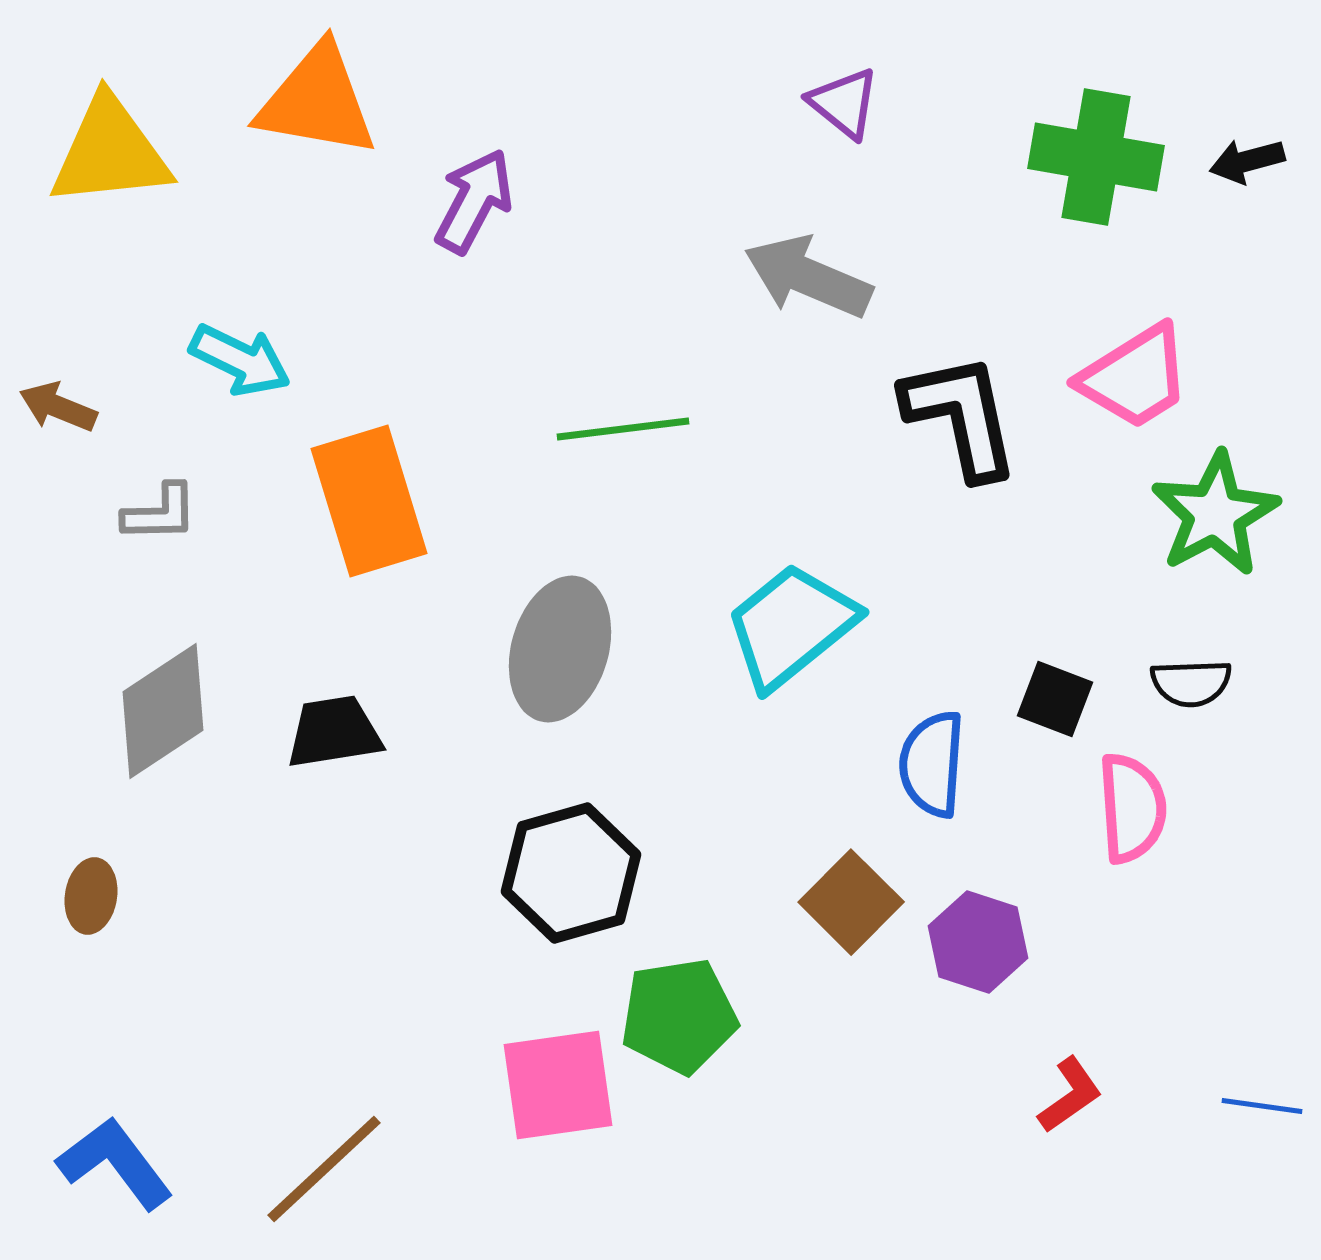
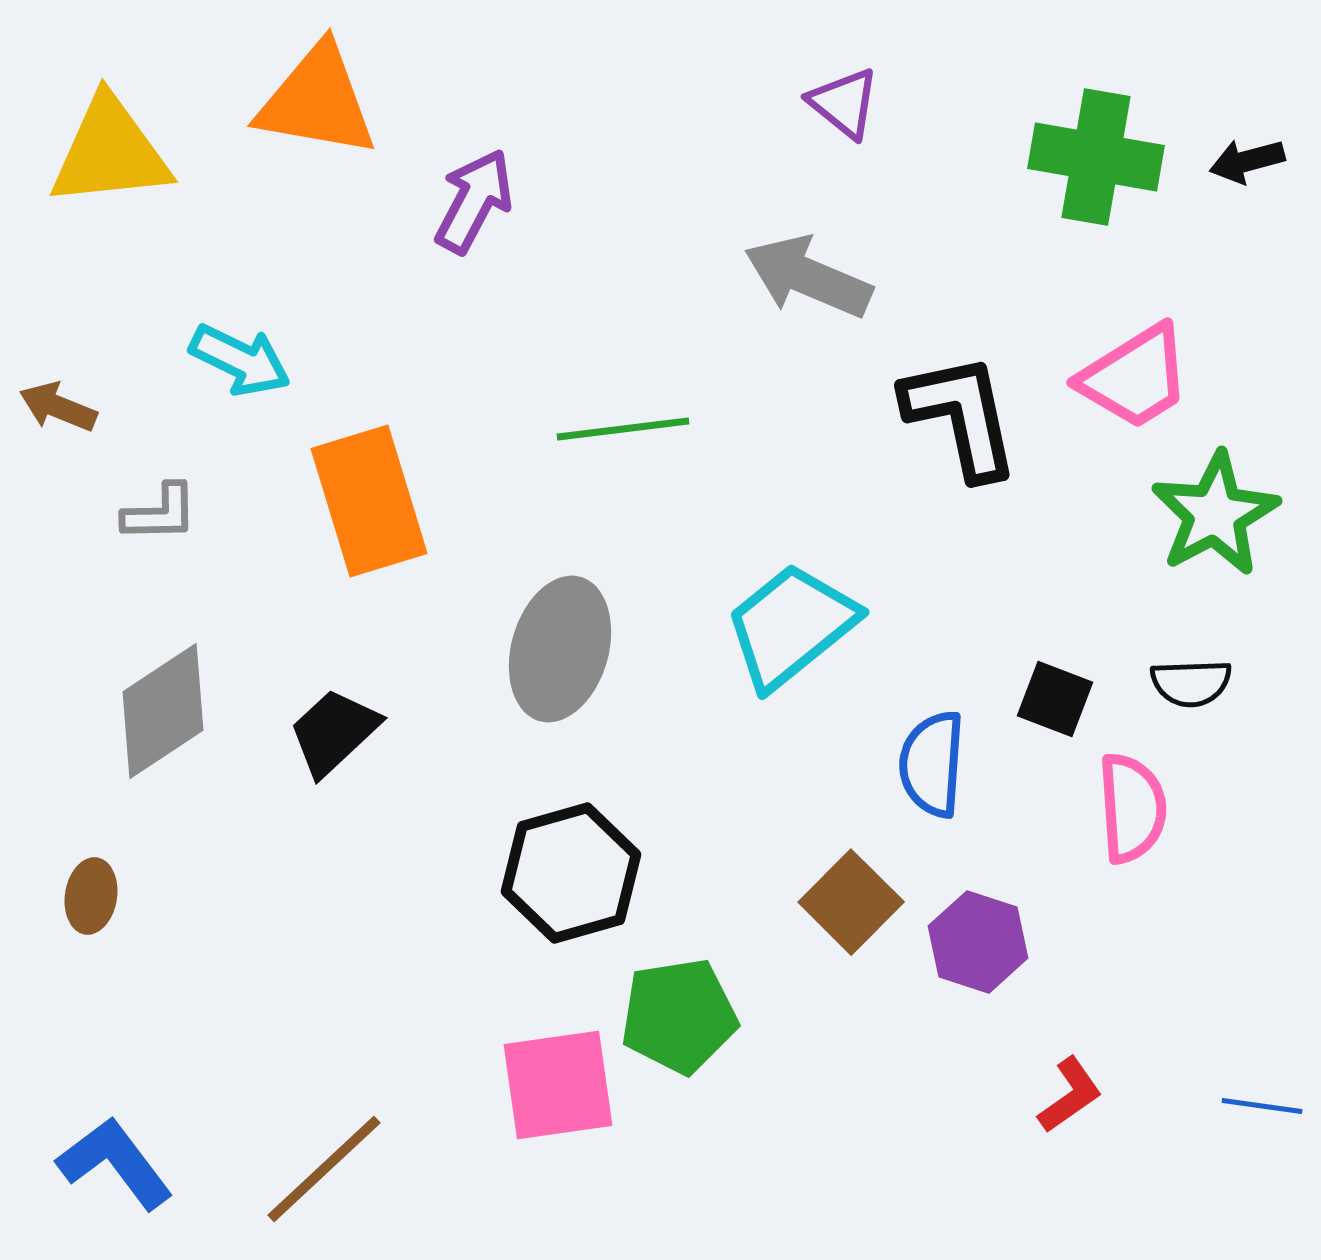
black trapezoid: rotated 34 degrees counterclockwise
